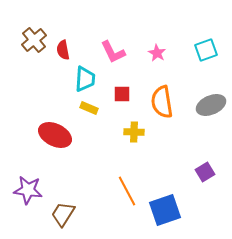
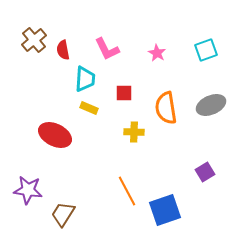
pink L-shape: moved 6 px left, 3 px up
red square: moved 2 px right, 1 px up
orange semicircle: moved 4 px right, 6 px down
